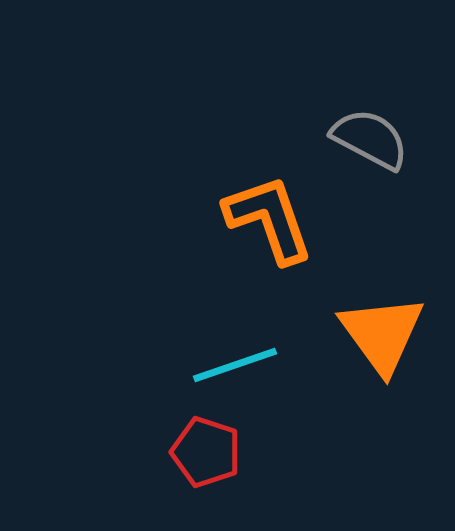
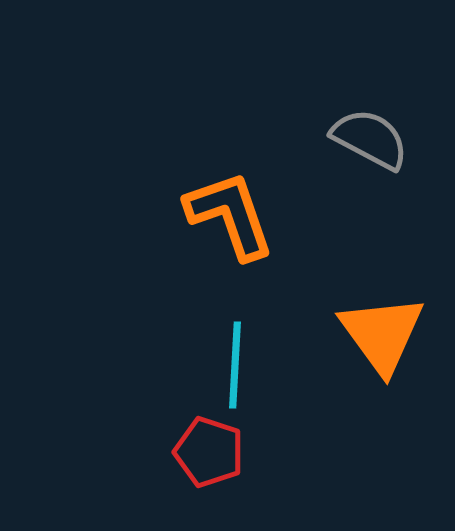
orange L-shape: moved 39 px left, 4 px up
cyan line: rotated 68 degrees counterclockwise
red pentagon: moved 3 px right
